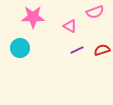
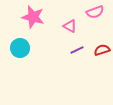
pink star: rotated 15 degrees clockwise
